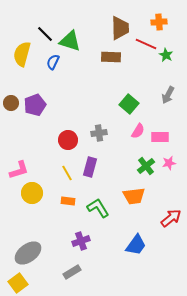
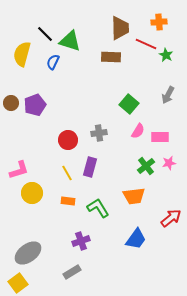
blue trapezoid: moved 6 px up
